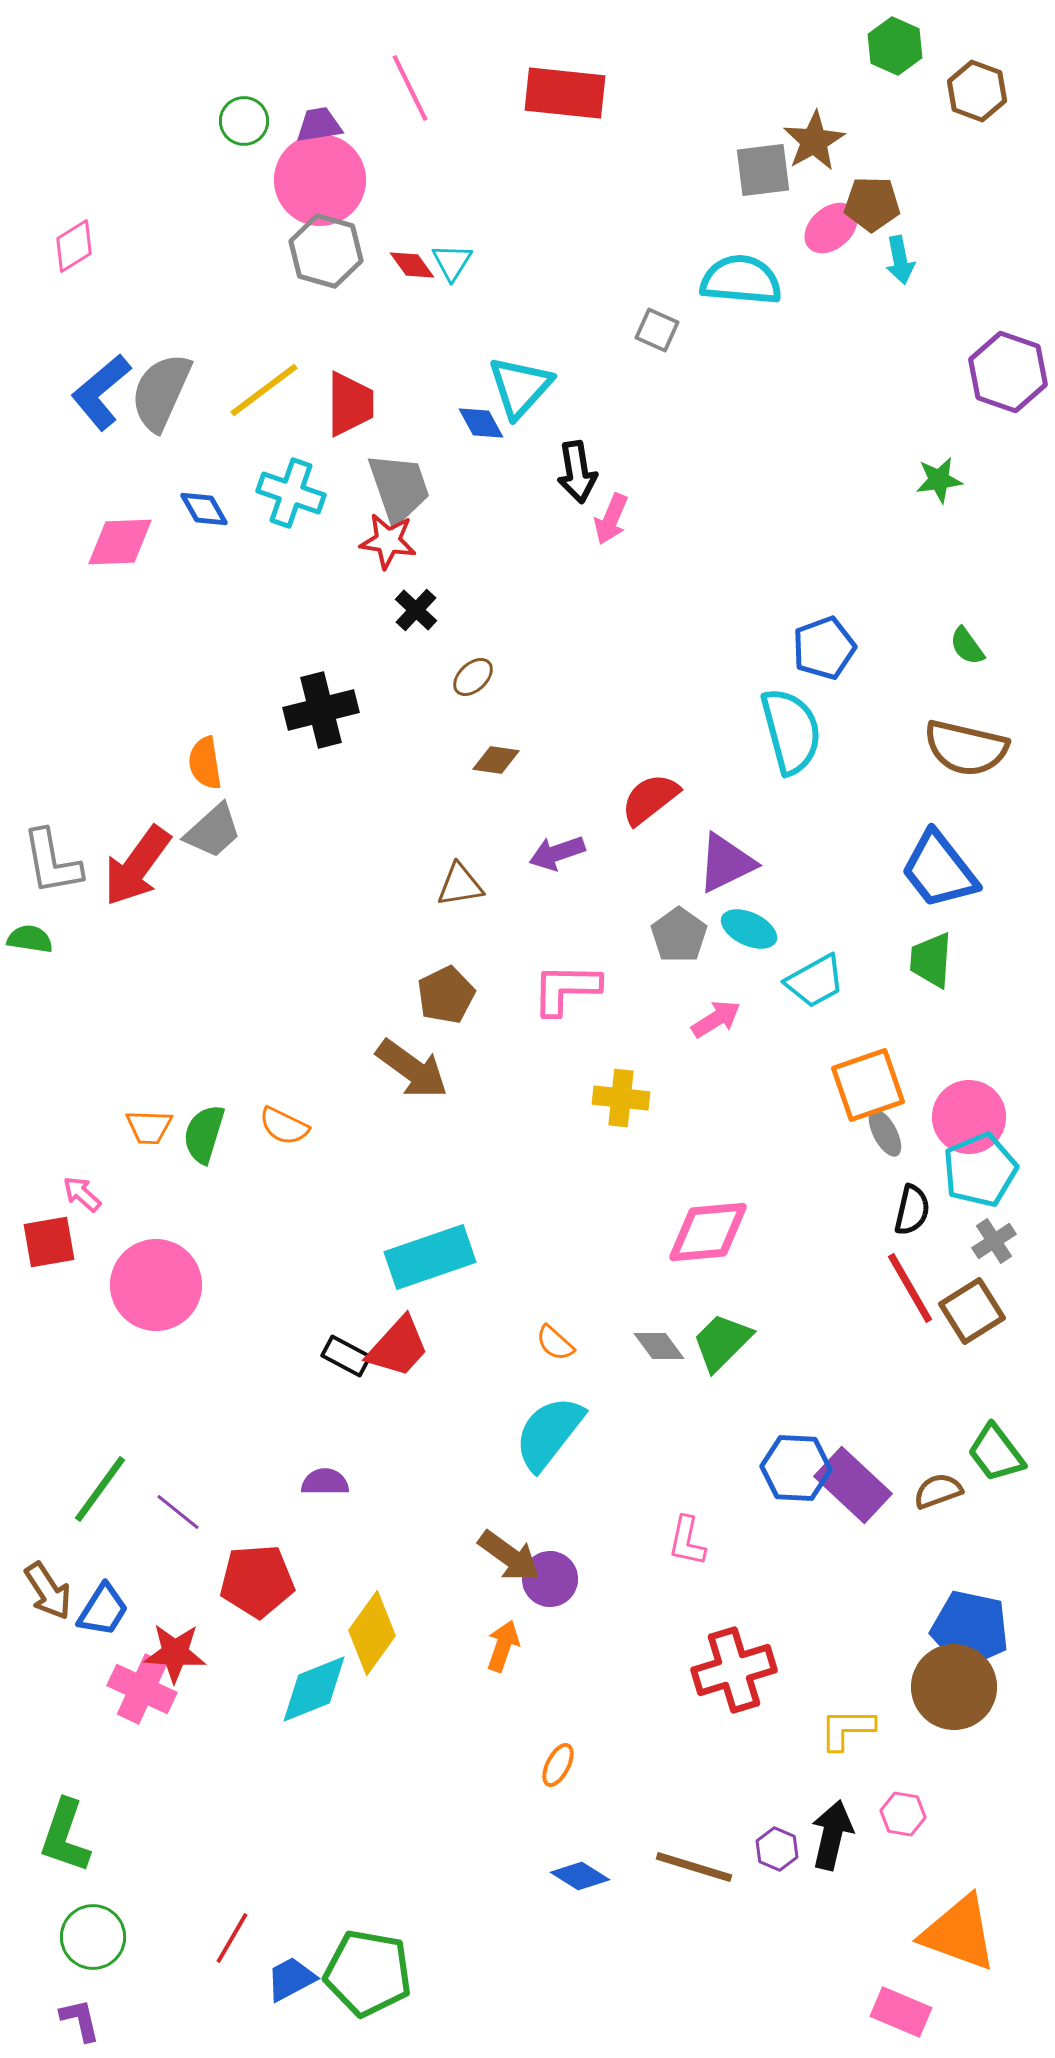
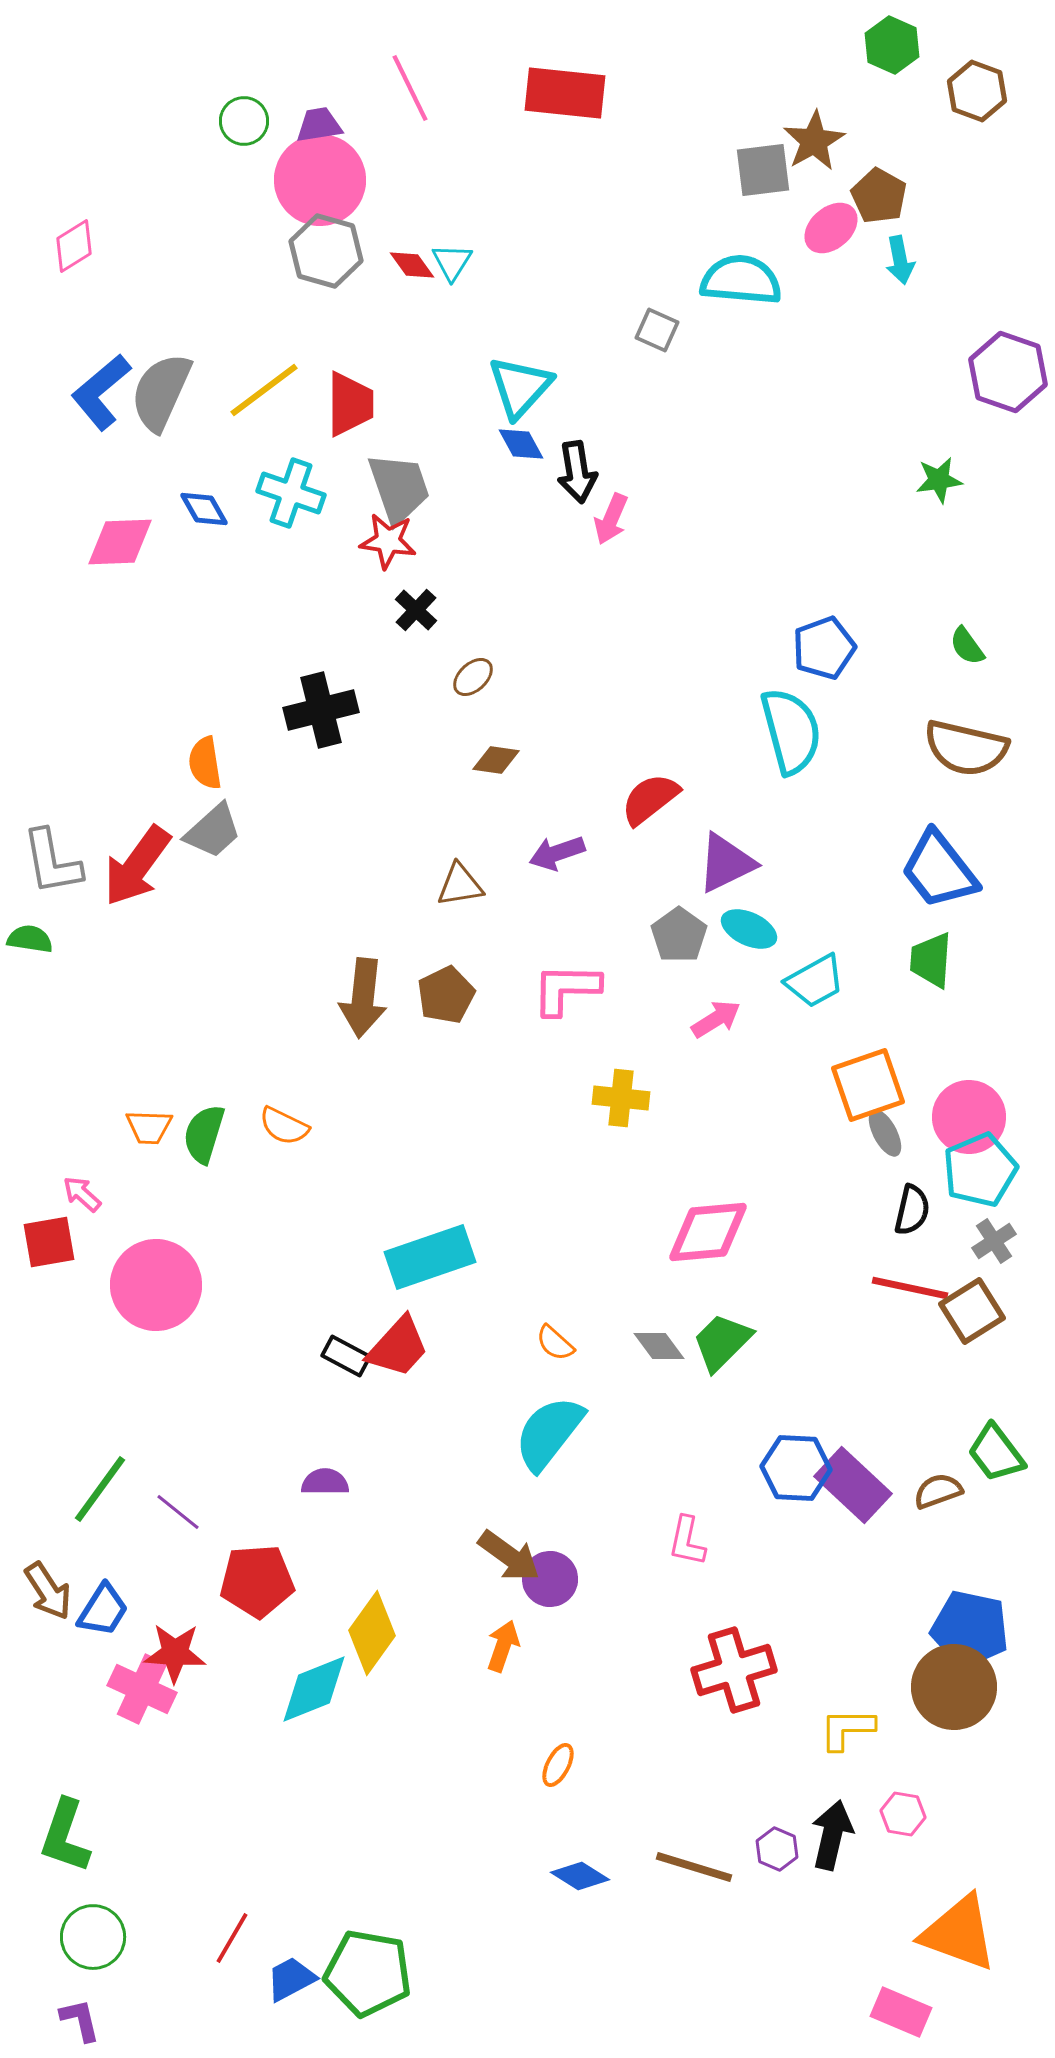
green hexagon at (895, 46): moved 3 px left, 1 px up
brown pentagon at (872, 204): moved 7 px right, 8 px up; rotated 28 degrees clockwise
blue diamond at (481, 423): moved 40 px right, 21 px down
brown arrow at (412, 1069): moved 49 px left, 71 px up; rotated 60 degrees clockwise
red line at (910, 1288): rotated 48 degrees counterclockwise
